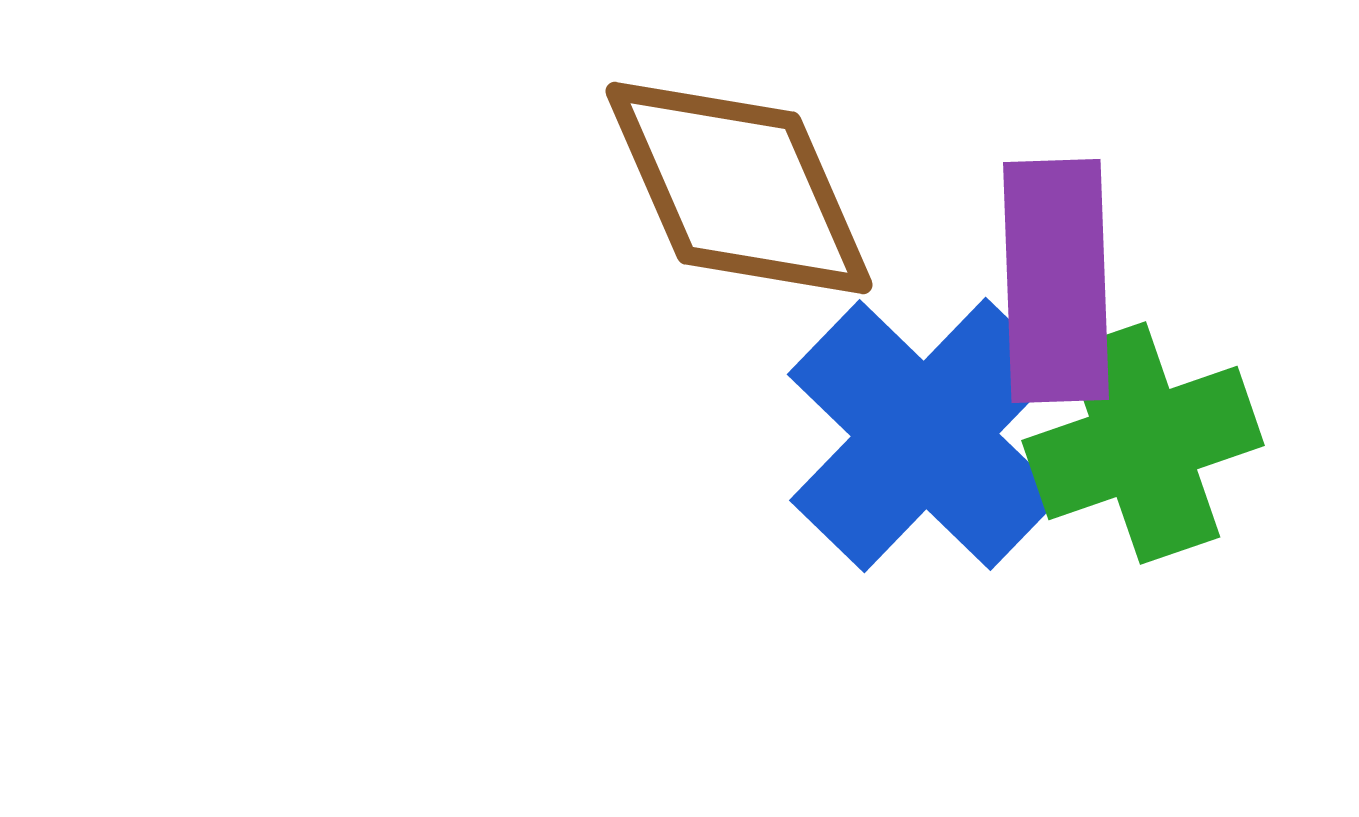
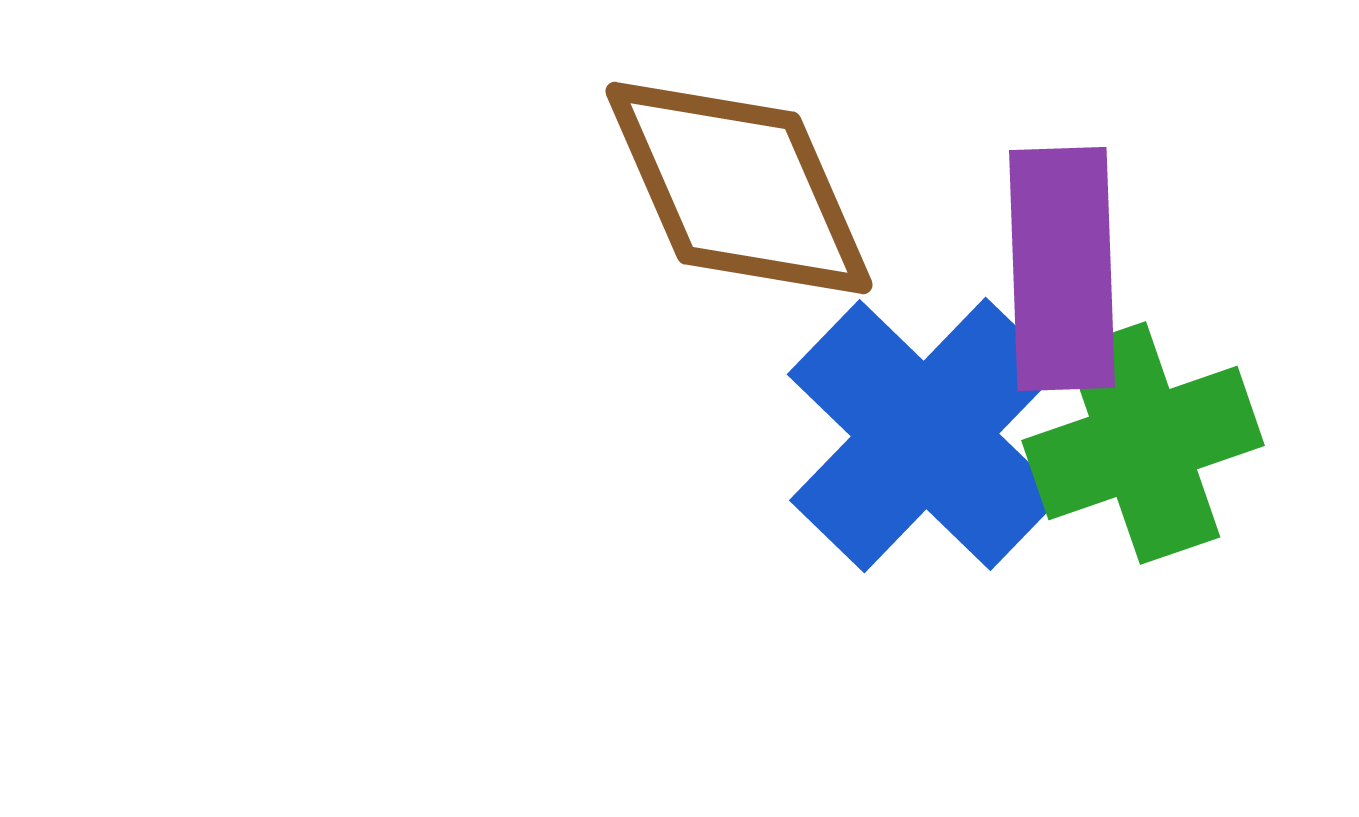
purple rectangle: moved 6 px right, 12 px up
